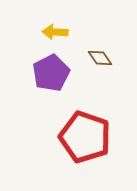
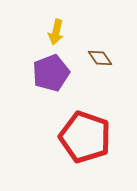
yellow arrow: moved 1 px right; rotated 80 degrees counterclockwise
purple pentagon: rotated 6 degrees clockwise
